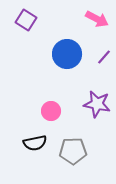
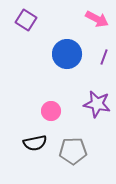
purple line: rotated 21 degrees counterclockwise
